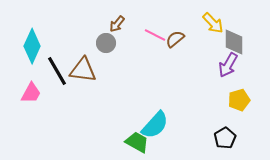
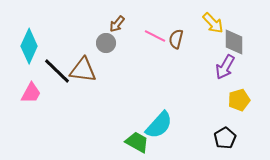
pink line: moved 1 px down
brown semicircle: moved 1 px right; rotated 36 degrees counterclockwise
cyan diamond: moved 3 px left
purple arrow: moved 3 px left, 2 px down
black line: rotated 16 degrees counterclockwise
cyan semicircle: moved 4 px right
